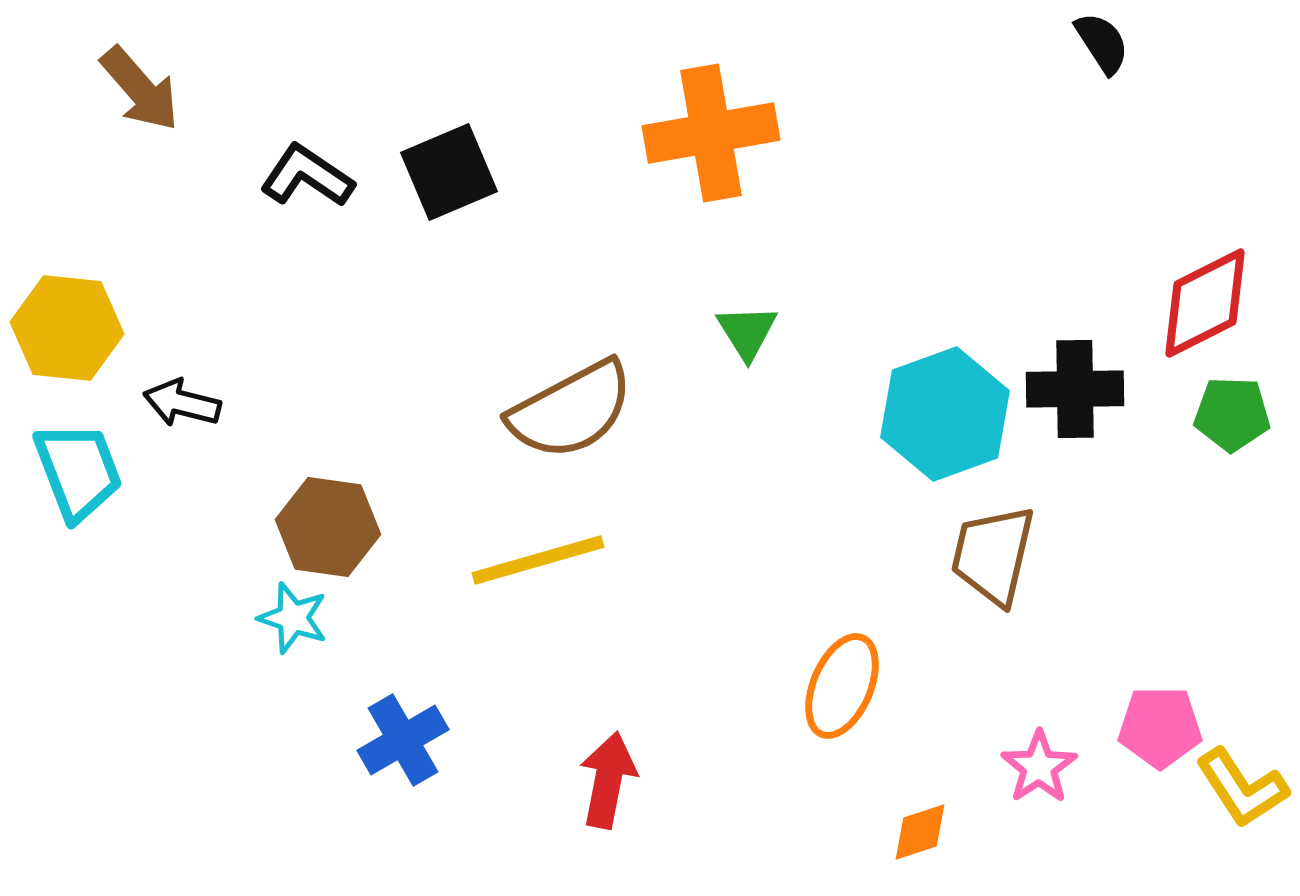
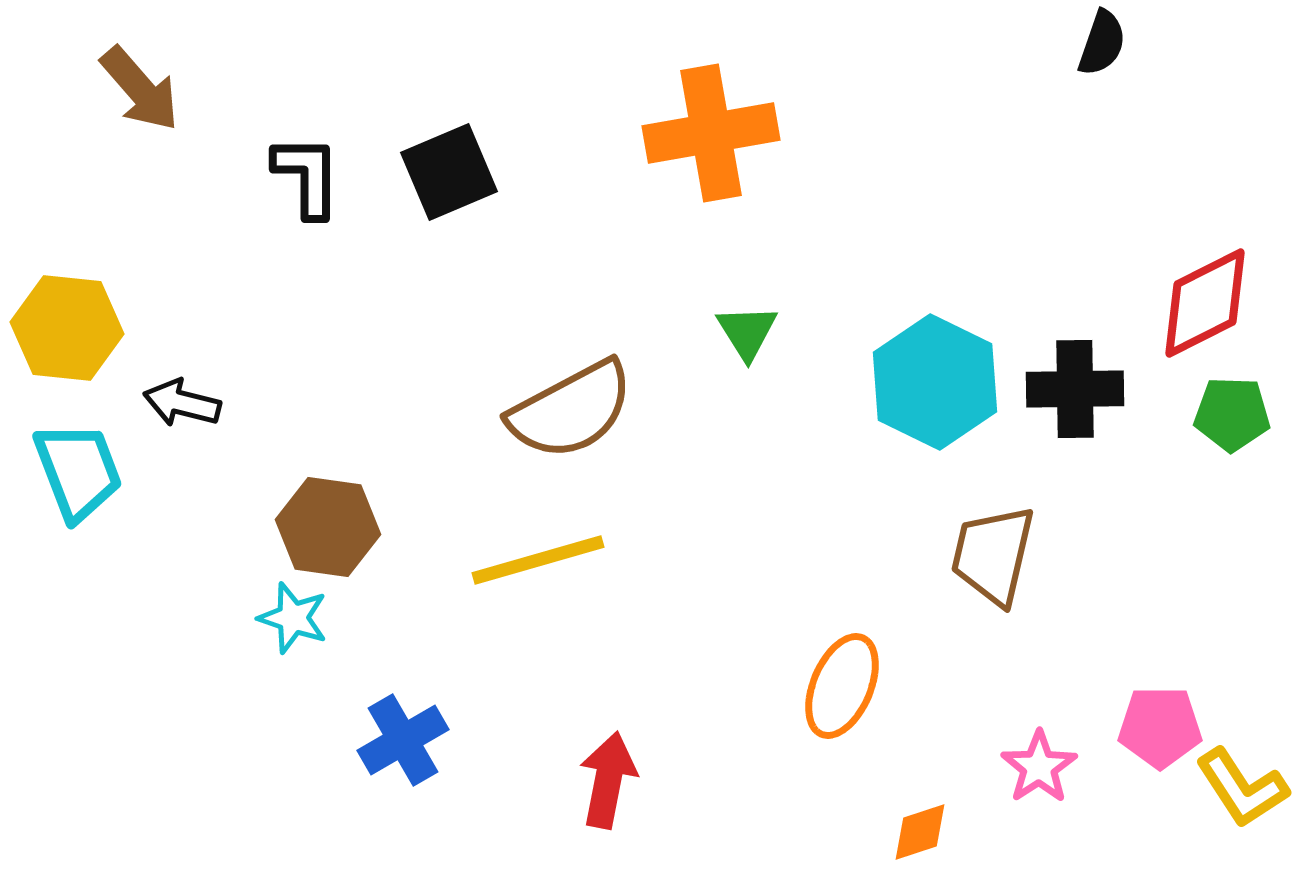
black semicircle: rotated 52 degrees clockwise
black L-shape: rotated 56 degrees clockwise
cyan hexagon: moved 10 px left, 32 px up; rotated 14 degrees counterclockwise
